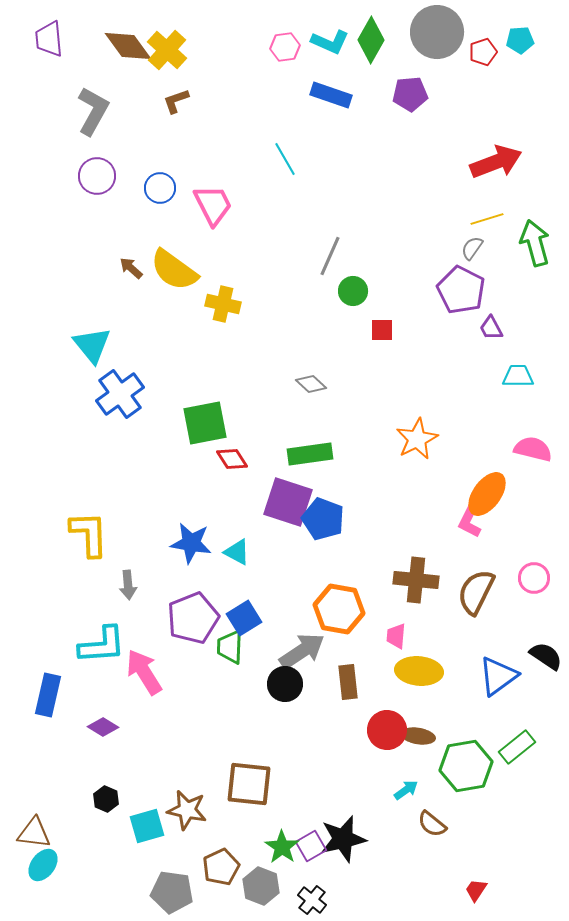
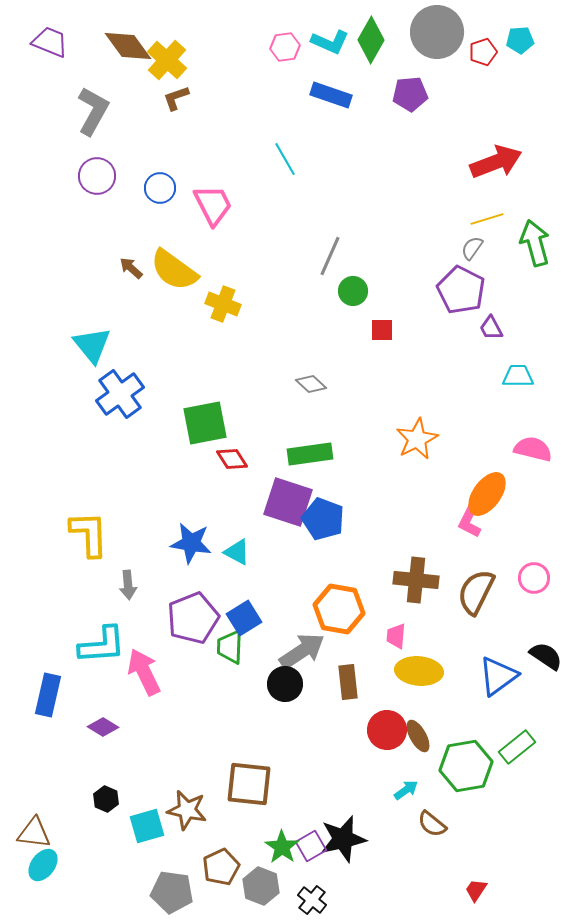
purple trapezoid at (49, 39): moved 1 px right, 3 px down; rotated 117 degrees clockwise
yellow cross at (167, 50): moved 10 px down
brown L-shape at (176, 101): moved 3 px up
yellow cross at (223, 304): rotated 8 degrees clockwise
pink arrow at (144, 672): rotated 6 degrees clockwise
brown ellipse at (418, 736): rotated 52 degrees clockwise
